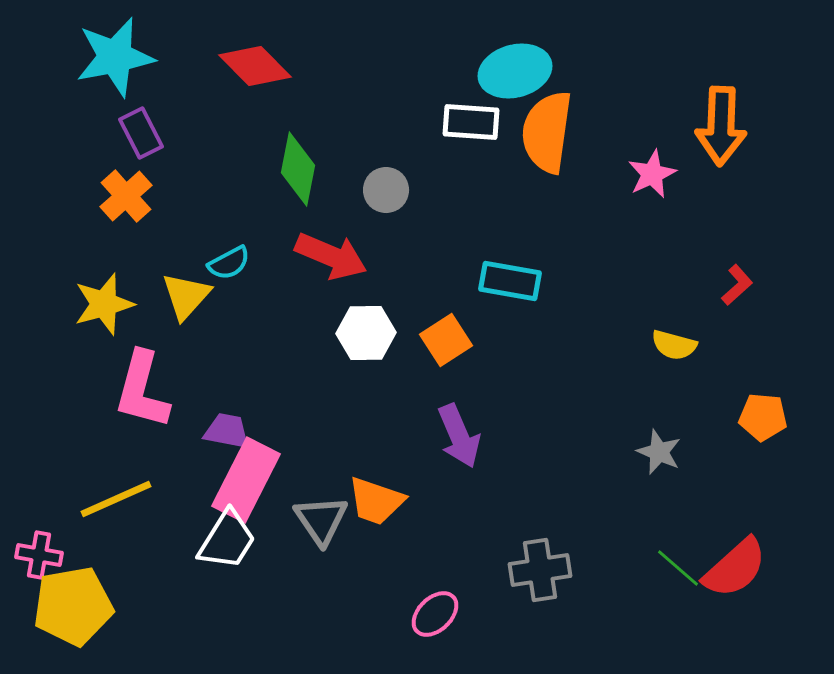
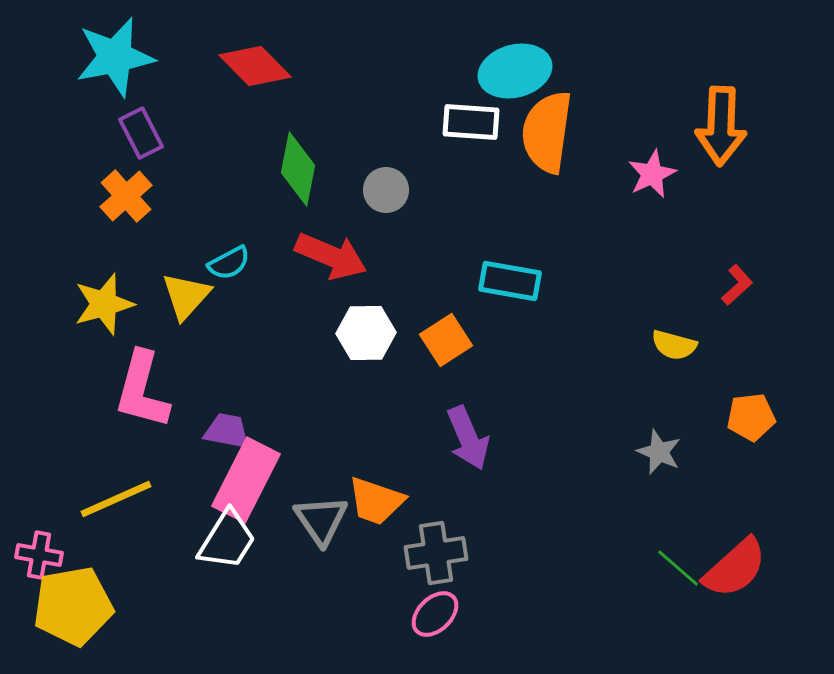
orange pentagon: moved 12 px left; rotated 12 degrees counterclockwise
purple arrow: moved 9 px right, 2 px down
gray cross: moved 104 px left, 17 px up
